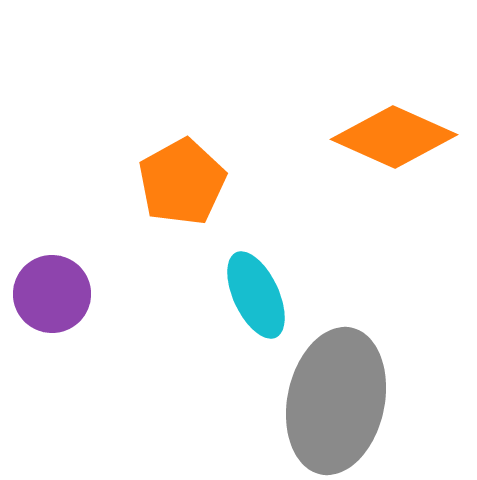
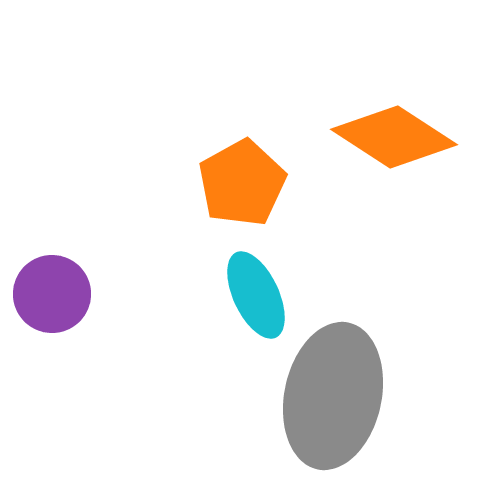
orange diamond: rotated 9 degrees clockwise
orange pentagon: moved 60 px right, 1 px down
gray ellipse: moved 3 px left, 5 px up
